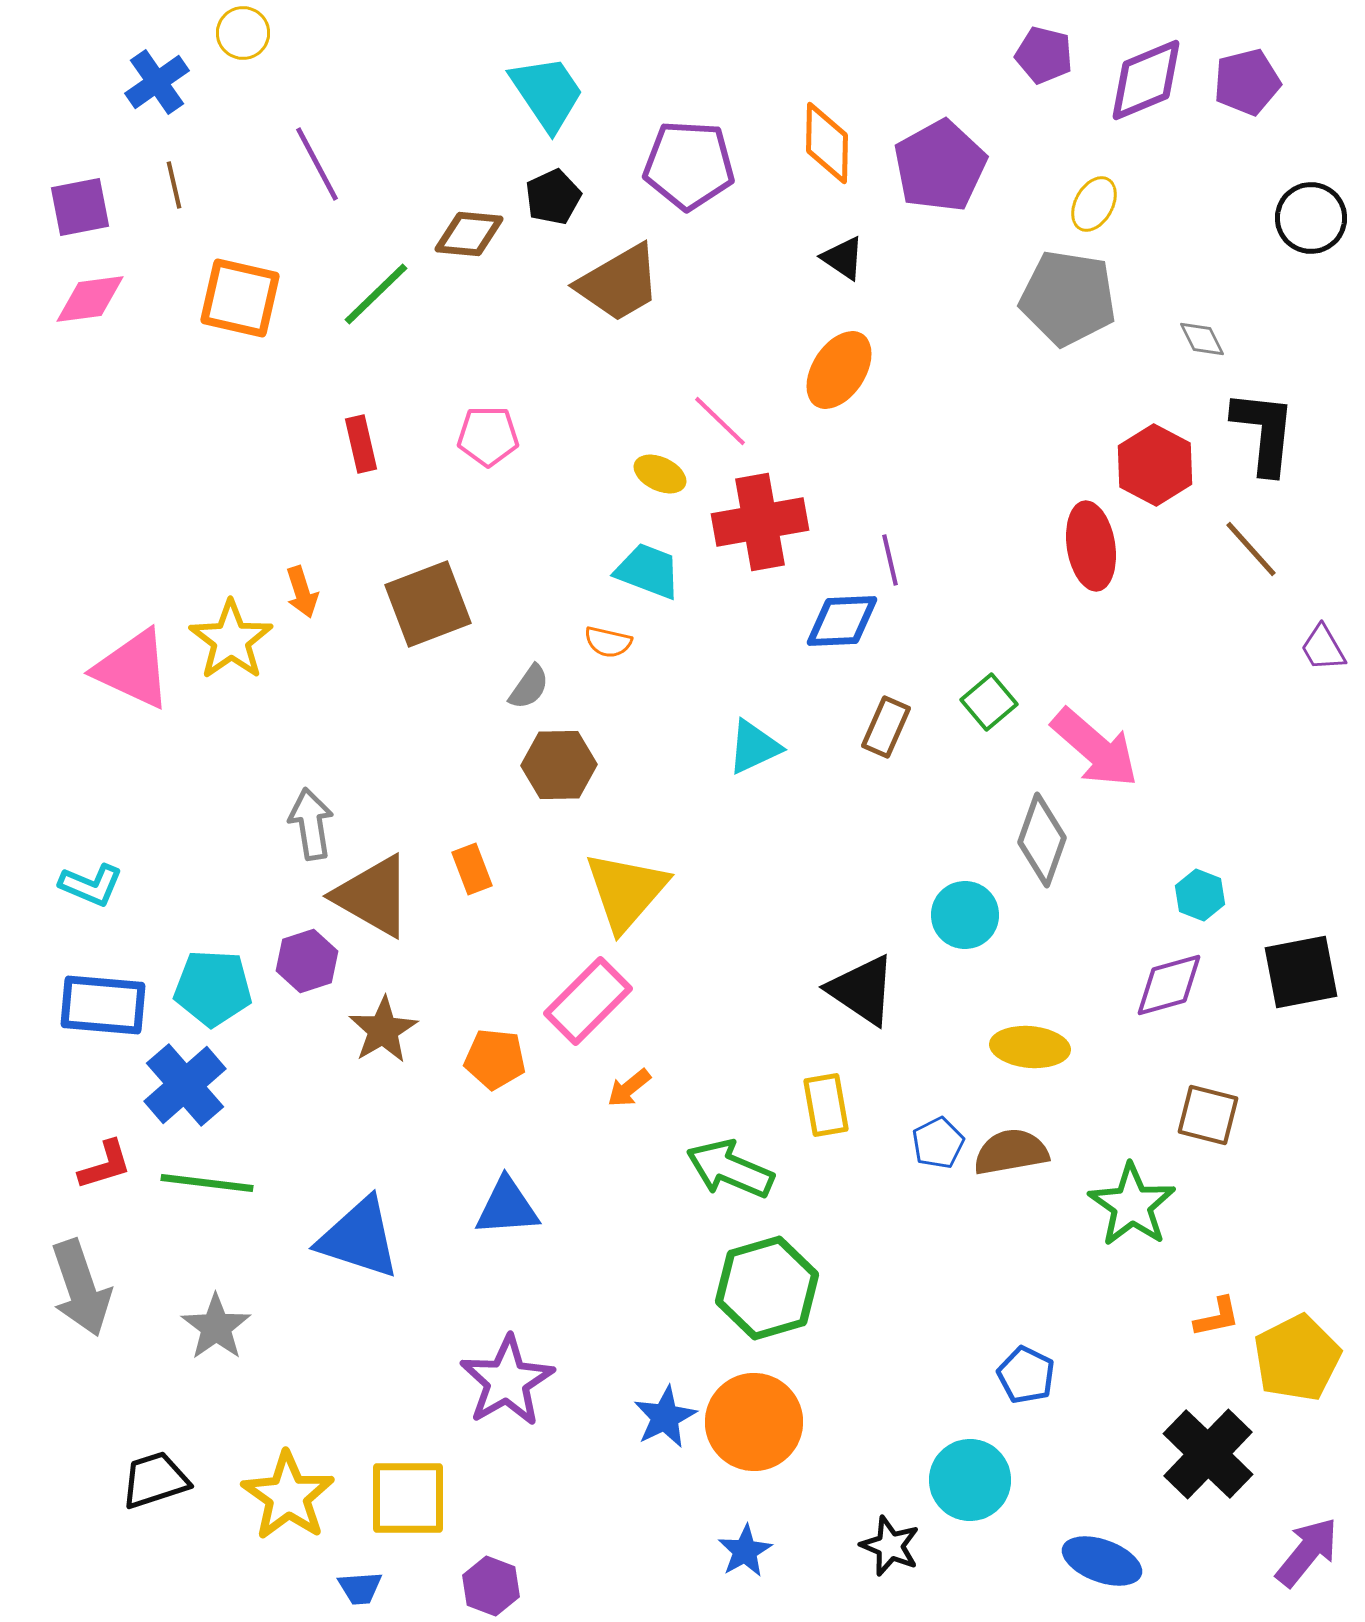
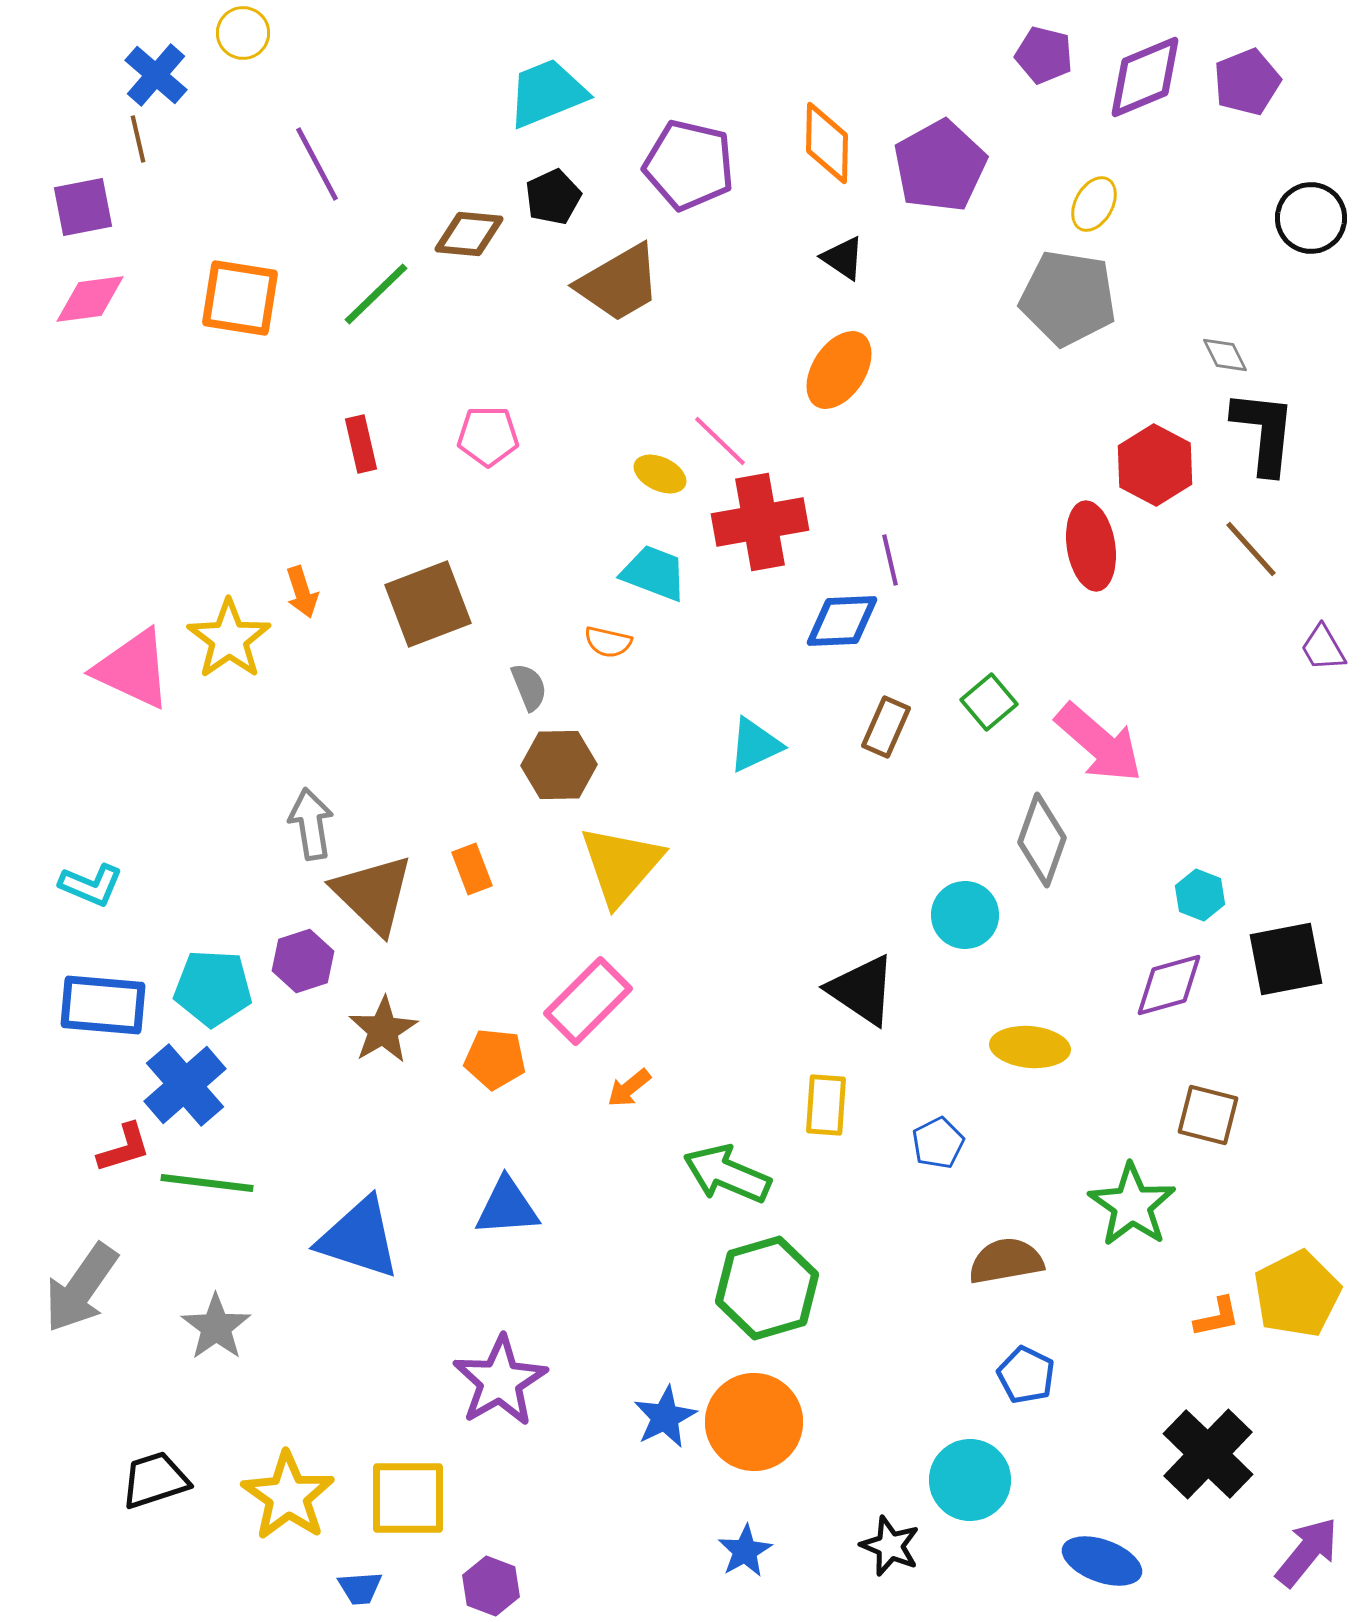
purple diamond at (1146, 80): moved 1 px left, 3 px up
blue cross at (157, 82): moved 1 px left, 7 px up; rotated 14 degrees counterclockwise
purple pentagon at (1247, 82): rotated 8 degrees counterclockwise
cyan trapezoid at (547, 93): rotated 78 degrees counterclockwise
purple pentagon at (689, 165): rotated 10 degrees clockwise
brown line at (174, 185): moved 36 px left, 46 px up
purple square at (80, 207): moved 3 px right
orange square at (240, 298): rotated 4 degrees counterclockwise
gray diamond at (1202, 339): moved 23 px right, 16 px down
pink line at (720, 421): moved 20 px down
cyan trapezoid at (648, 571): moved 6 px right, 2 px down
yellow star at (231, 640): moved 2 px left, 1 px up
gray semicircle at (529, 687): rotated 57 degrees counterclockwise
cyan triangle at (754, 747): moved 1 px right, 2 px up
pink arrow at (1095, 748): moved 4 px right, 5 px up
yellow triangle at (626, 891): moved 5 px left, 26 px up
brown triangle at (373, 896): moved 2 px up; rotated 14 degrees clockwise
purple hexagon at (307, 961): moved 4 px left
black square at (1301, 972): moved 15 px left, 13 px up
yellow rectangle at (826, 1105): rotated 14 degrees clockwise
brown semicircle at (1011, 1152): moved 5 px left, 109 px down
red L-shape at (105, 1165): moved 19 px right, 17 px up
green arrow at (730, 1169): moved 3 px left, 5 px down
gray arrow at (81, 1288): rotated 54 degrees clockwise
yellow pentagon at (1297, 1358): moved 64 px up
purple star at (507, 1381): moved 7 px left
